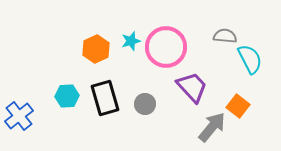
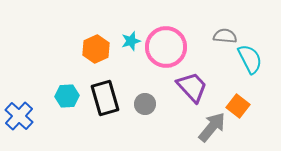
blue cross: rotated 8 degrees counterclockwise
